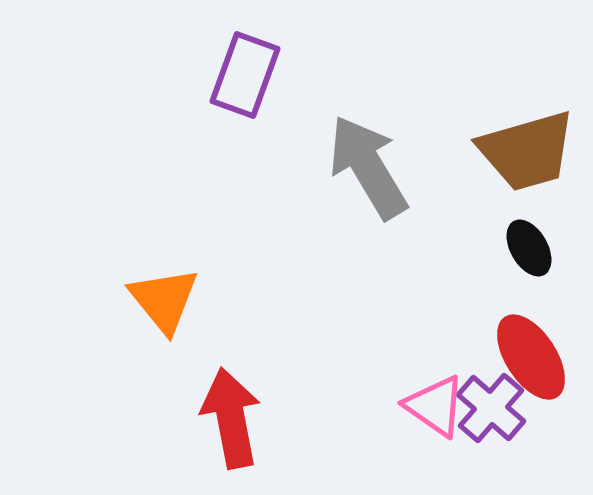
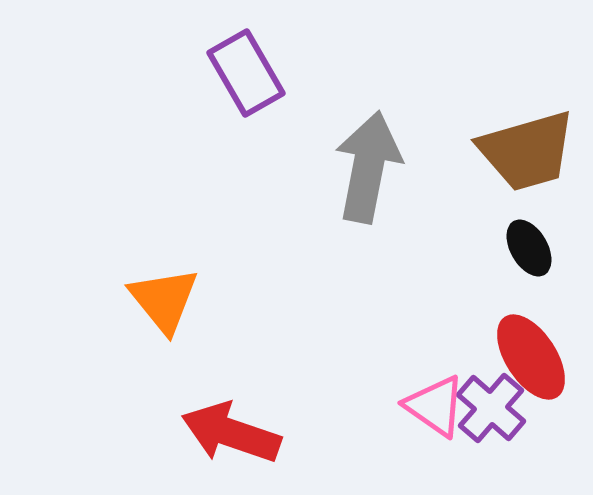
purple rectangle: moved 1 px right, 2 px up; rotated 50 degrees counterclockwise
gray arrow: rotated 42 degrees clockwise
red arrow: moved 15 px down; rotated 60 degrees counterclockwise
